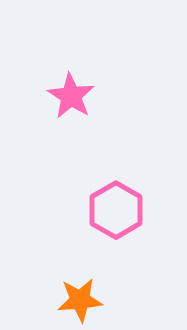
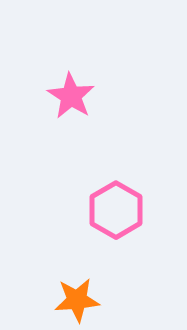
orange star: moved 3 px left
